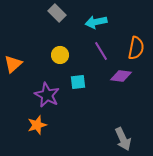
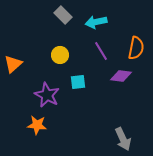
gray rectangle: moved 6 px right, 2 px down
orange star: rotated 24 degrees clockwise
